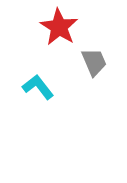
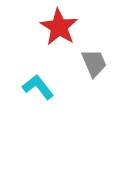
gray trapezoid: moved 1 px down
